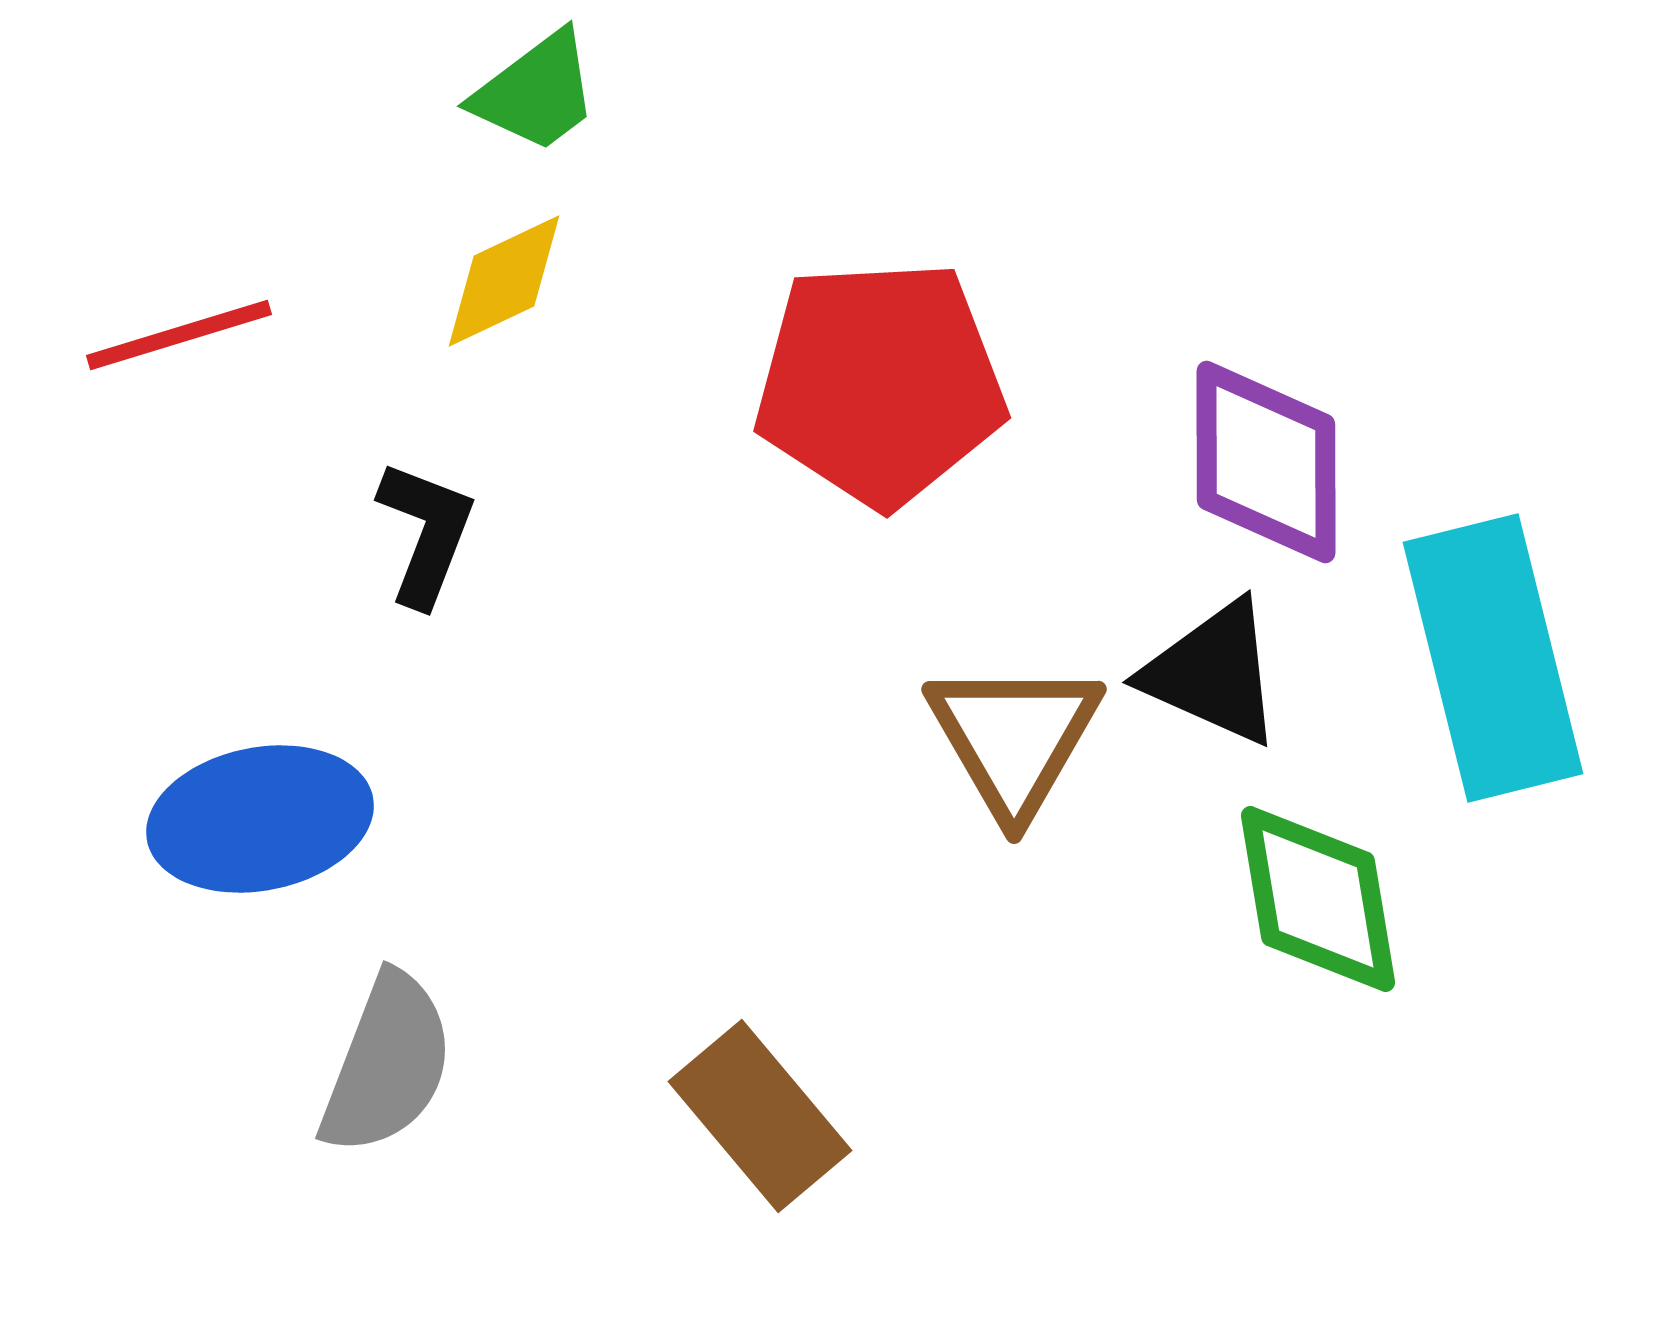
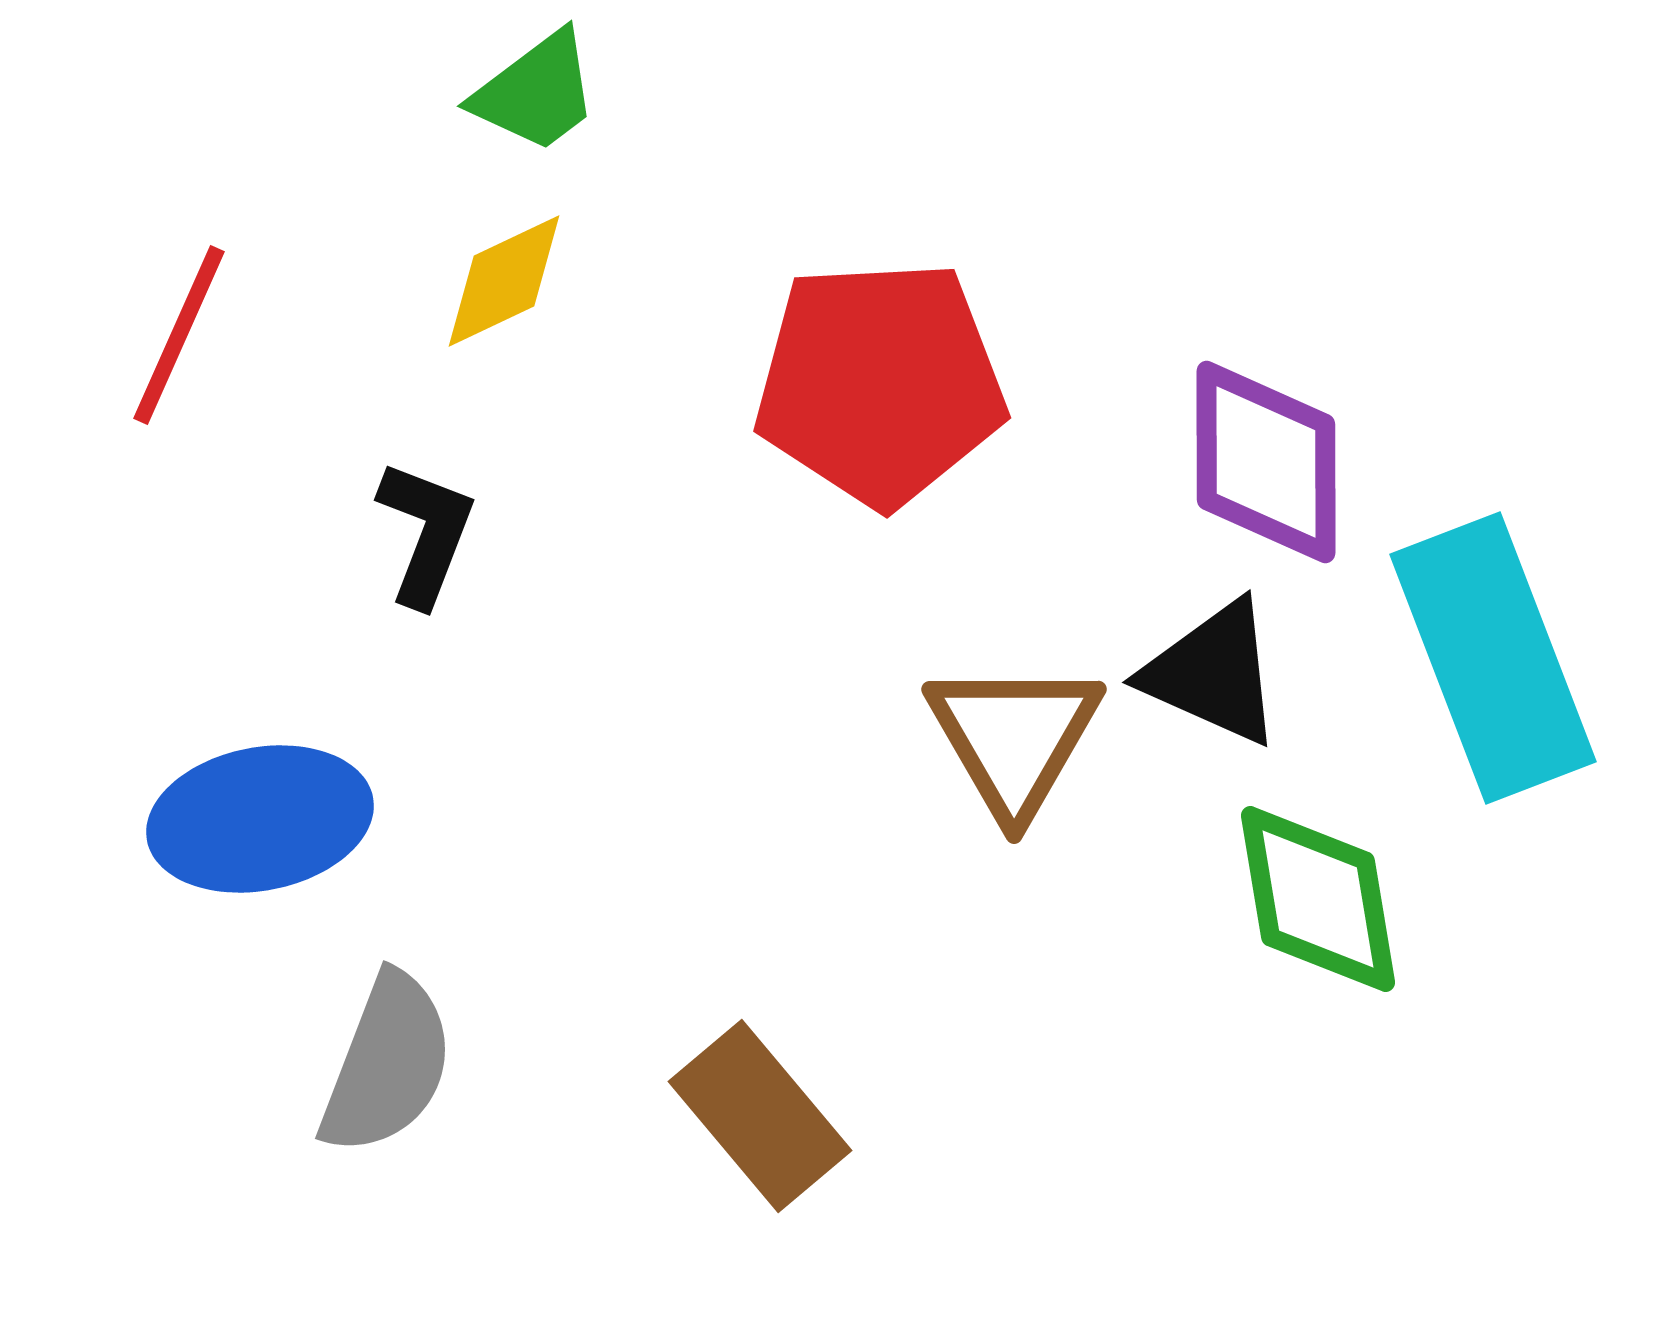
red line: rotated 49 degrees counterclockwise
cyan rectangle: rotated 7 degrees counterclockwise
